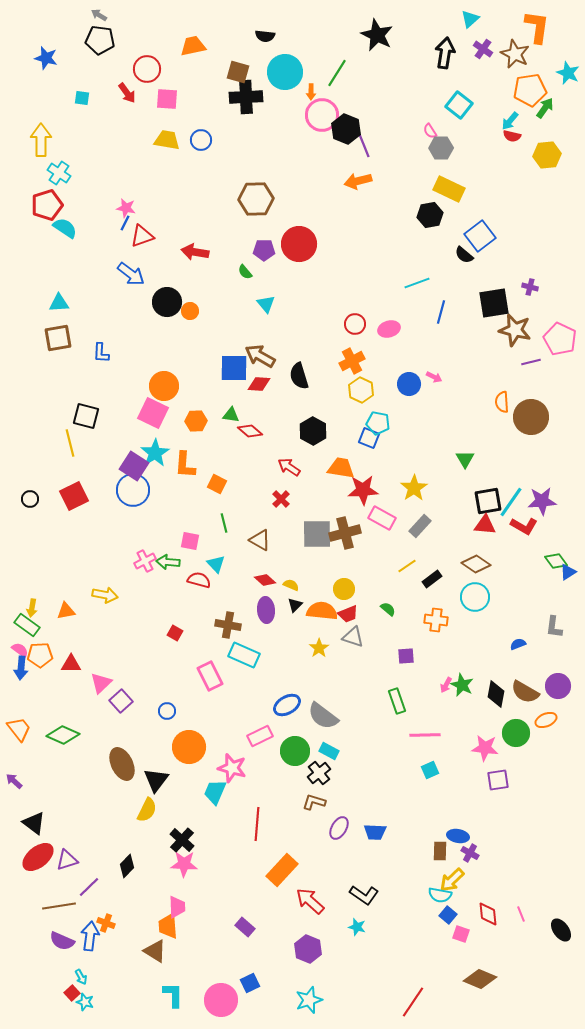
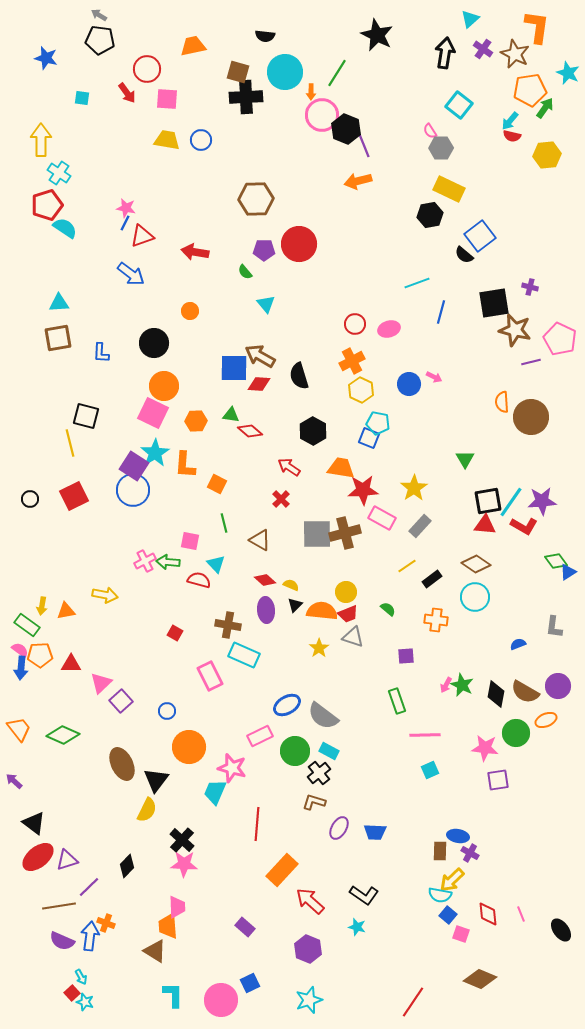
black circle at (167, 302): moved 13 px left, 41 px down
yellow circle at (344, 589): moved 2 px right, 3 px down
yellow arrow at (32, 608): moved 10 px right, 2 px up
